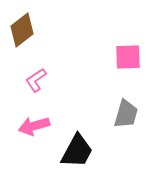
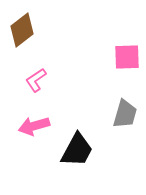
pink square: moved 1 px left
gray trapezoid: moved 1 px left
black trapezoid: moved 1 px up
